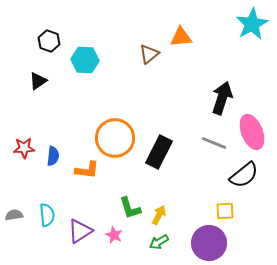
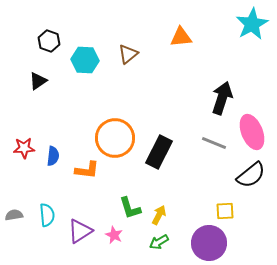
brown triangle: moved 21 px left
black semicircle: moved 7 px right
